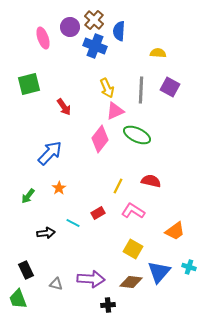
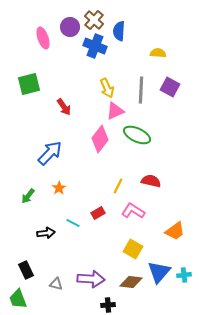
cyan cross: moved 5 px left, 8 px down; rotated 24 degrees counterclockwise
